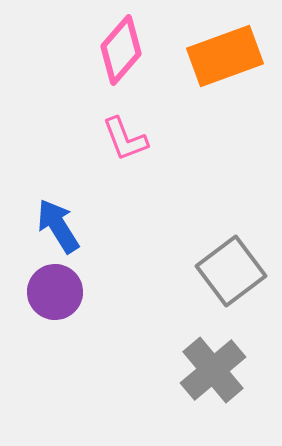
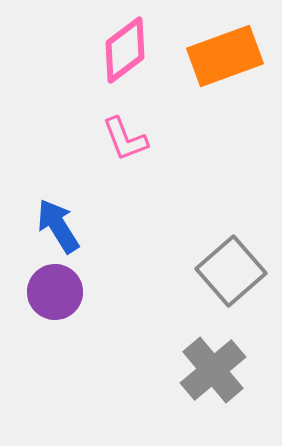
pink diamond: moved 4 px right; rotated 12 degrees clockwise
gray square: rotated 4 degrees counterclockwise
